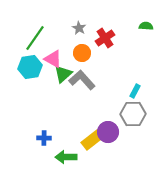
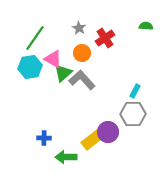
green triangle: moved 1 px up
